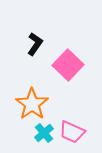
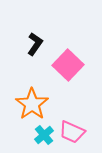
cyan cross: moved 2 px down
